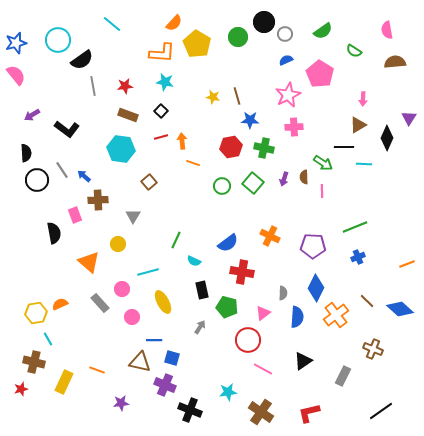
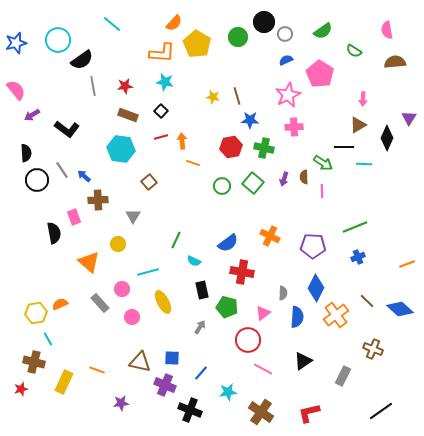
pink semicircle at (16, 75): moved 15 px down
pink rectangle at (75, 215): moved 1 px left, 2 px down
blue line at (154, 340): moved 47 px right, 33 px down; rotated 49 degrees counterclockwise
blue square at (172, 358): rotated 14 degrees counterclockwise
